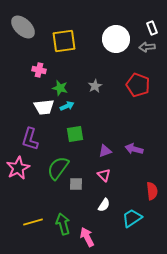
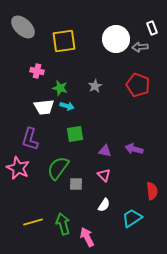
gray arrow: moved 7 px left
pink cross: moved 2 px left, 1 px down
cyan arrow: rotated 40 degrees clockwise
purple triangle: rotated 32 degrees clockwise
pink star: rotated 20 degrees counterclockwise
